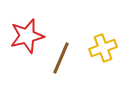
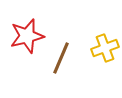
yellow cross: moved 2 px right
